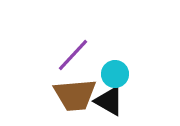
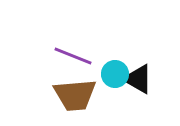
purple line: moved 1 px down; rotated 69 degrees clockwise
black triangle: moved 29 px right, 22 px up
